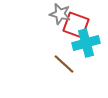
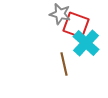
cyan cross: rotated 32 degrees counterclockwise
brown line: rotated 35 degrees clockwise
